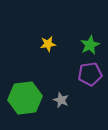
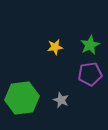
yellow star: moved 7 px right, 3 px down
green hexagon: moved 3 px left
